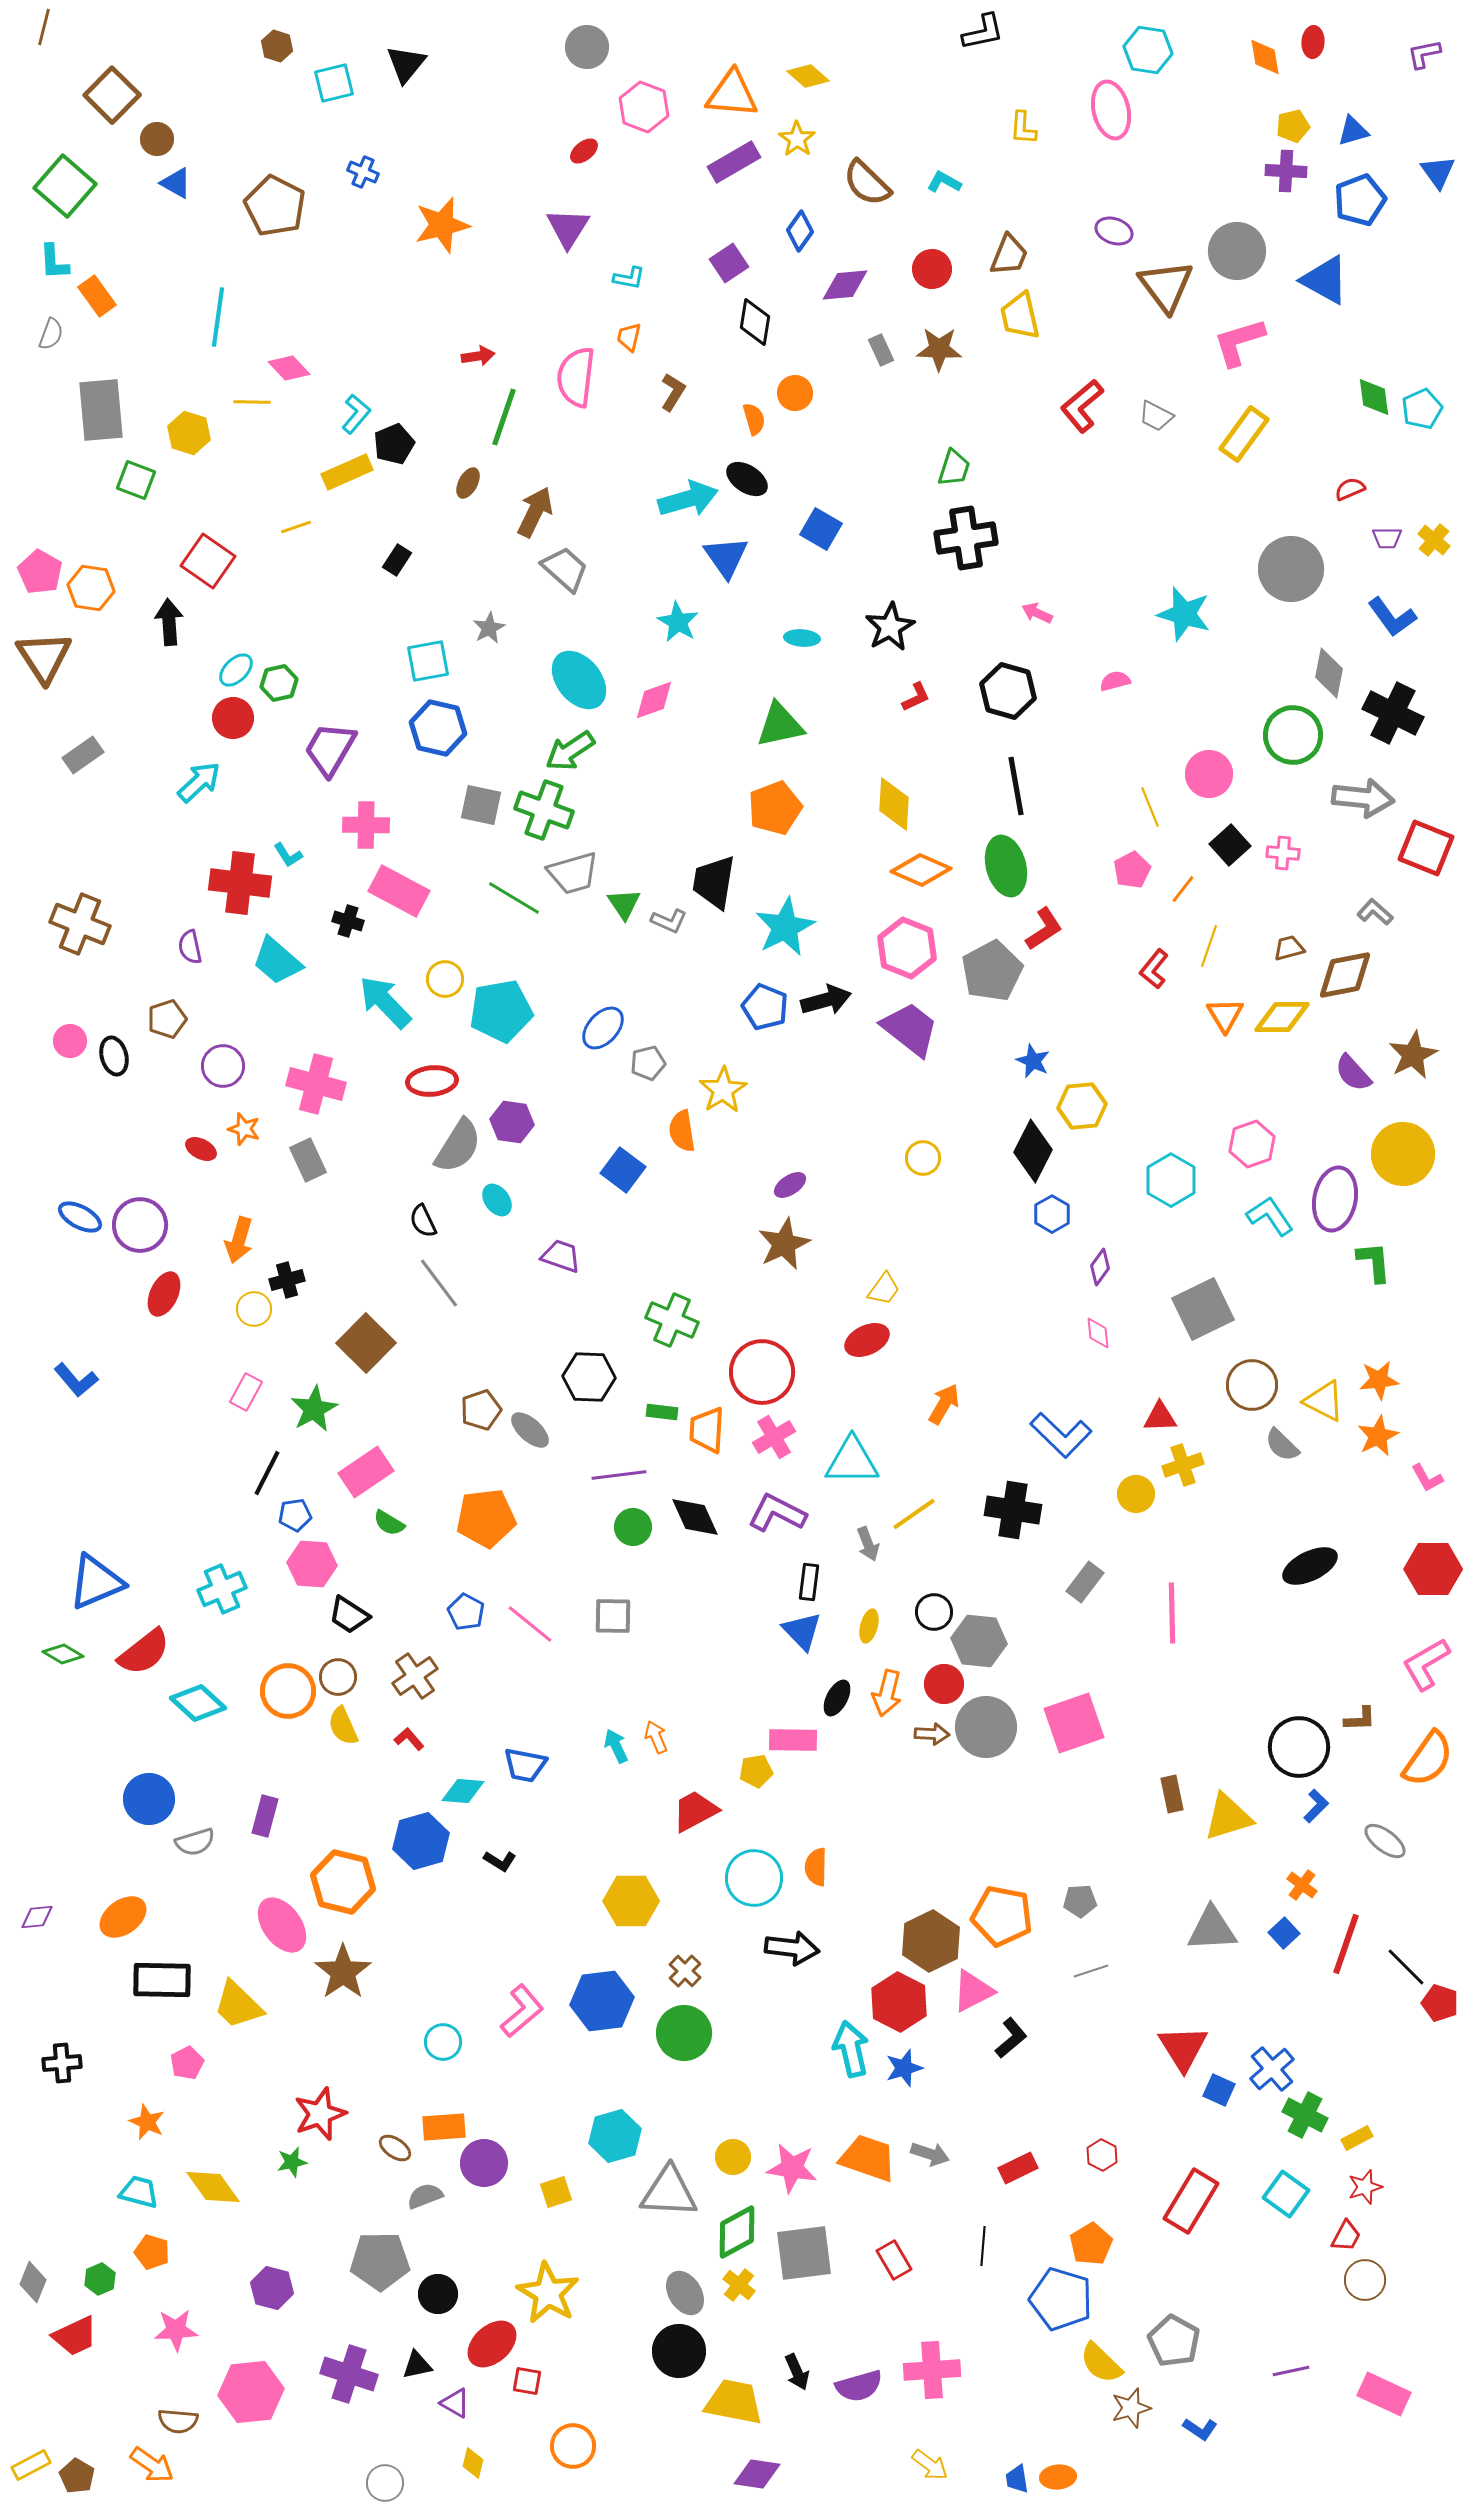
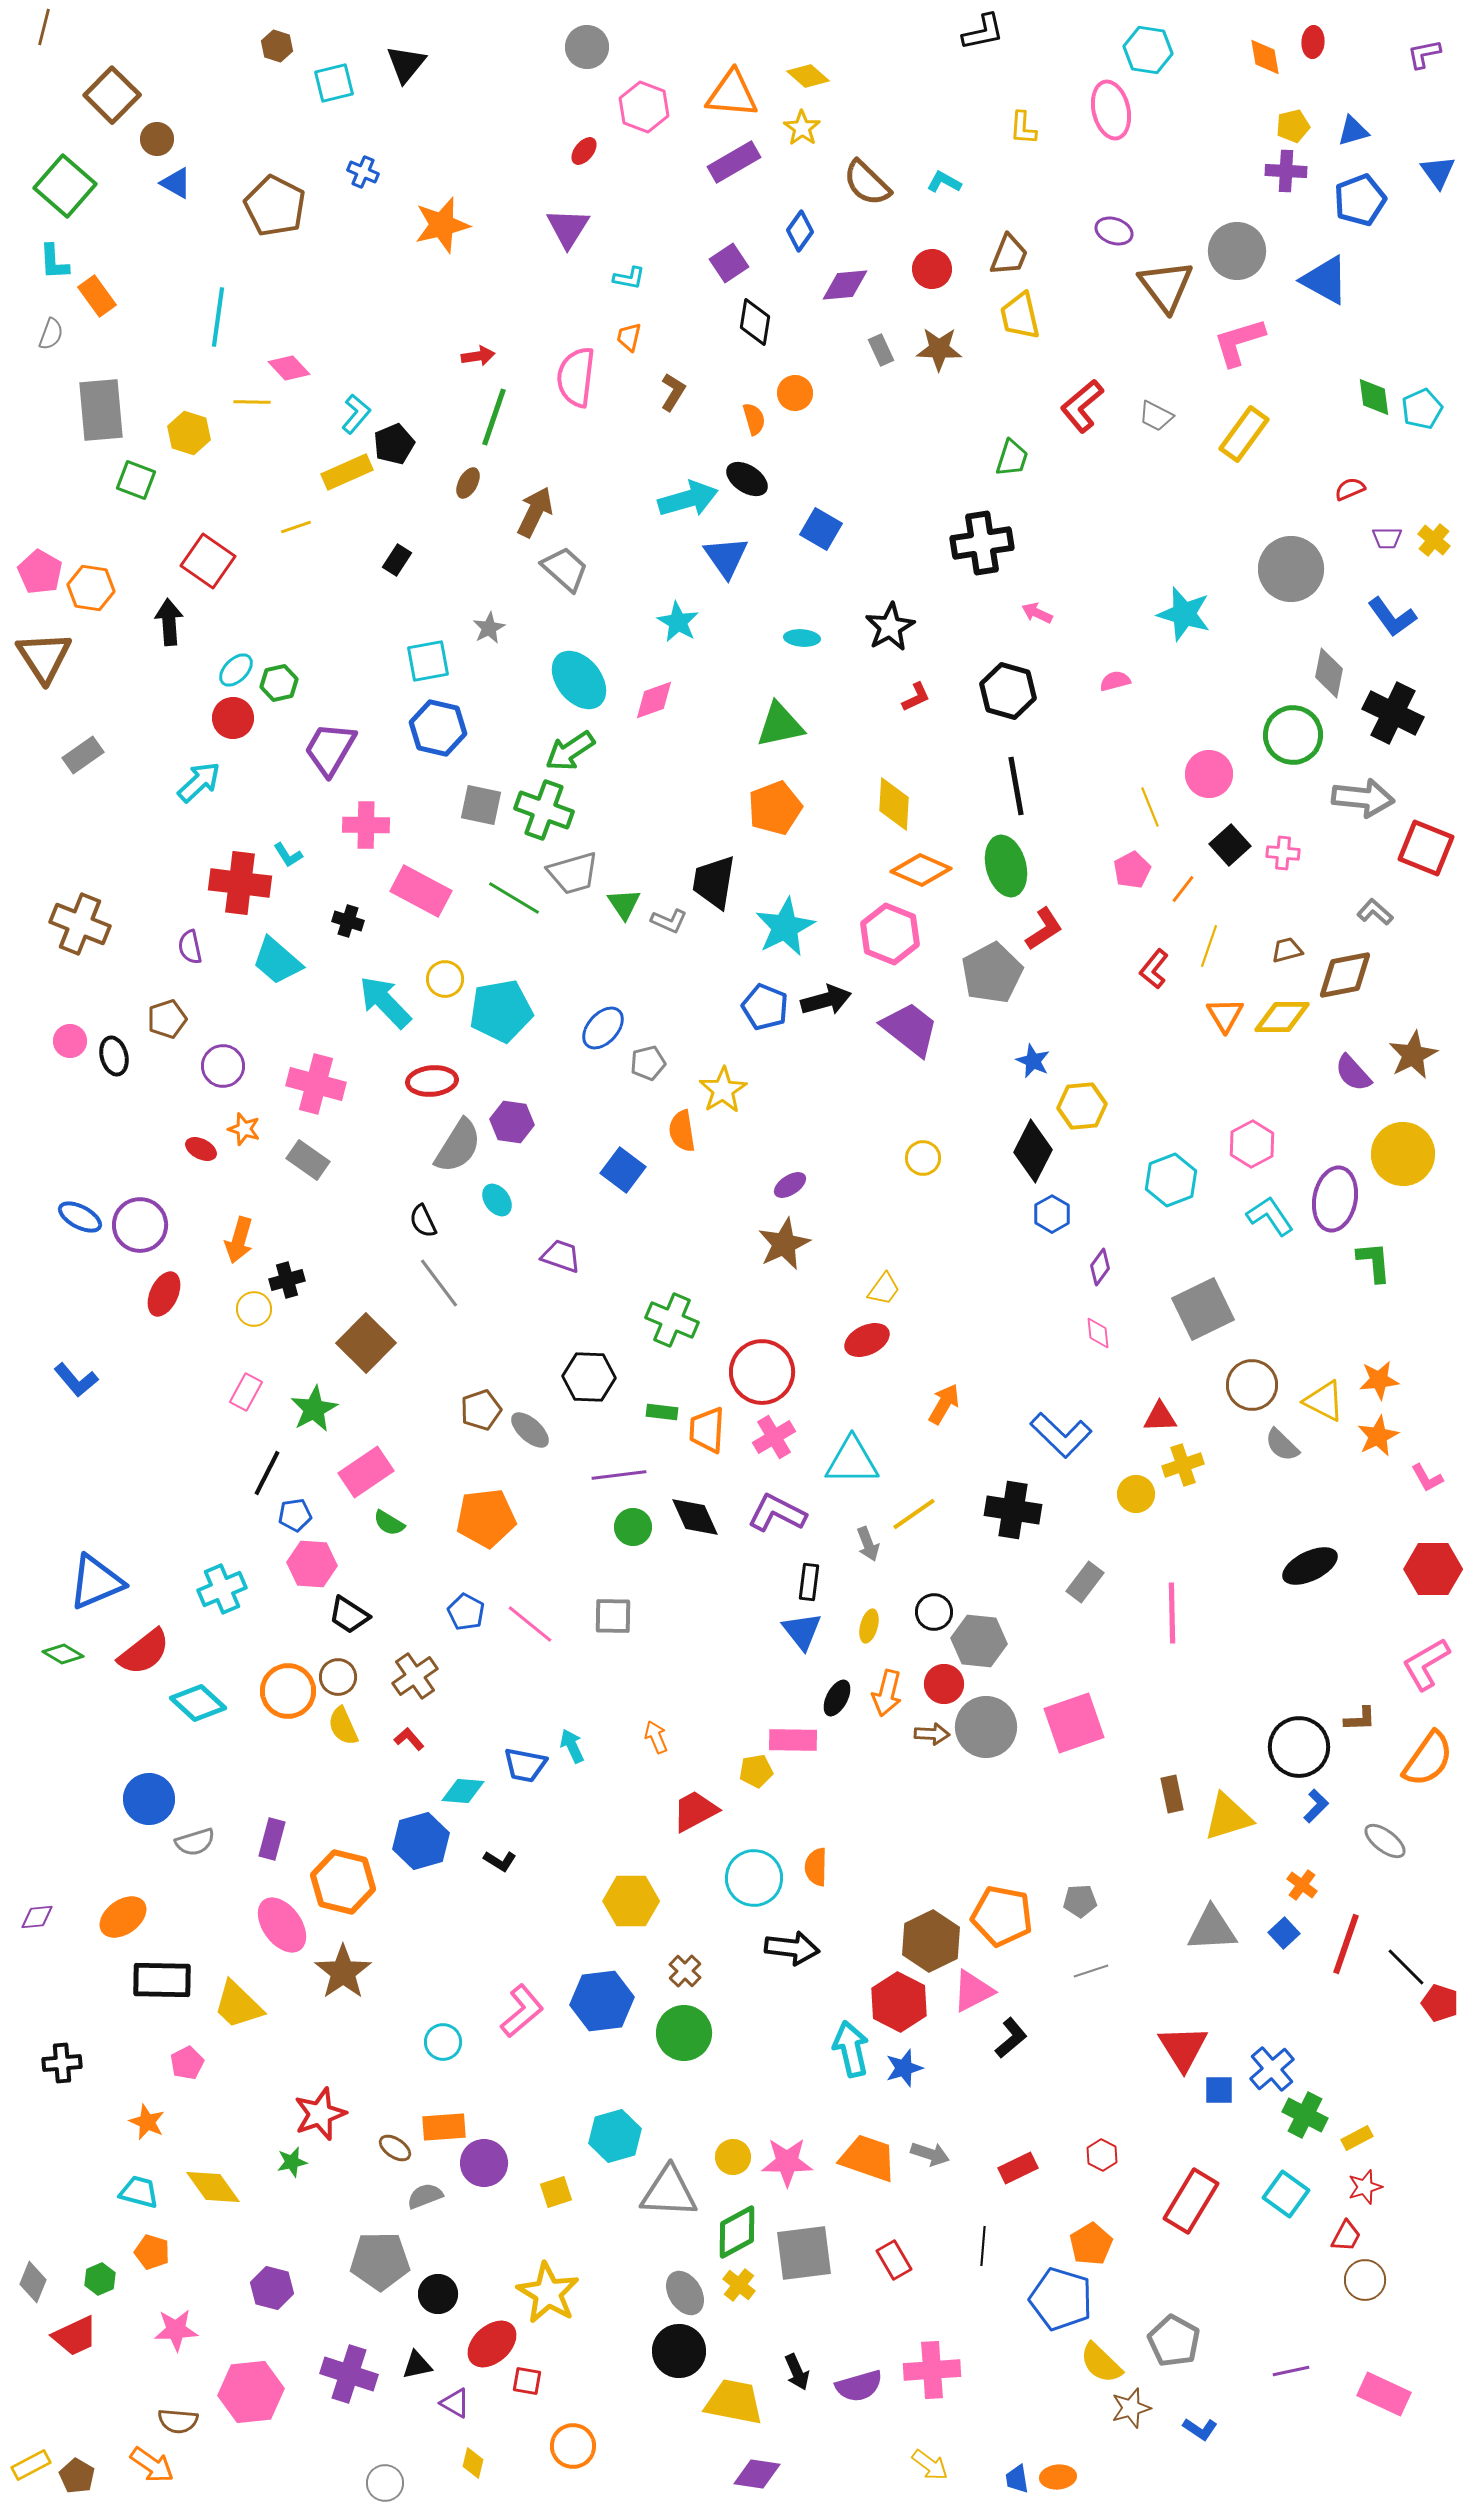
yellow star at (797, 139): moved 5 px right, 11 px up
red ellipse at (584, 151): rotated 12 degrees counterclockwise
green line at (504, 417): moved 10 px left
green trapezoid at (954, 468): moved 58 px right, 10 px up
black cross at (966, 538): moved 16 px right, 5 px down
pink rectangle at (399, 891): moved 22 px right
pink hexagon at (907, 948): moved 17 px left, 14 px up
brown trapezoid at (1289, 948): moved 2 px left, 2 px down
gray pentagon at (992, 971): moved 2 px down
pink hexagon at (1252, 1144): rotated 9 degrees counterclockwise
gray rectangle at (308, 1160): rotated 30 degrees counterclockwise
cyan hexagon at (1171, 1180): rotated 9 degrees clockwise
blue triangle at (802, 1631): rotated 6 degrees clockwise
cyan arrow at (616, 1746): moved 44 px left
purple rectangle at (265, 1816): moved 7 px right, 23 px down
blue square at (1219, 2090): rotated 24 degrees counterclockwise
pink star at (792, 2168): moved 5 px left, 6 px up; rotated 9 degrees counterclockwise
